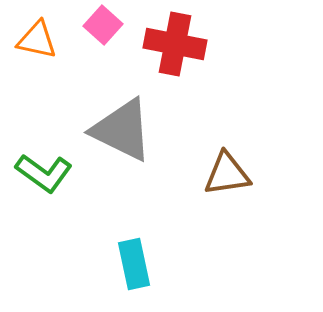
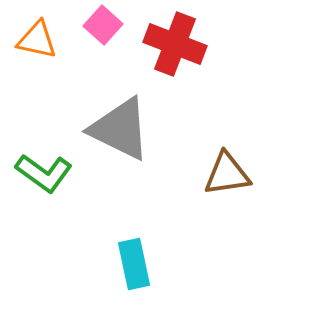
red cross: rotated 10 degrees clockwise
gray triangle: moved 2 px left, 1 px up
